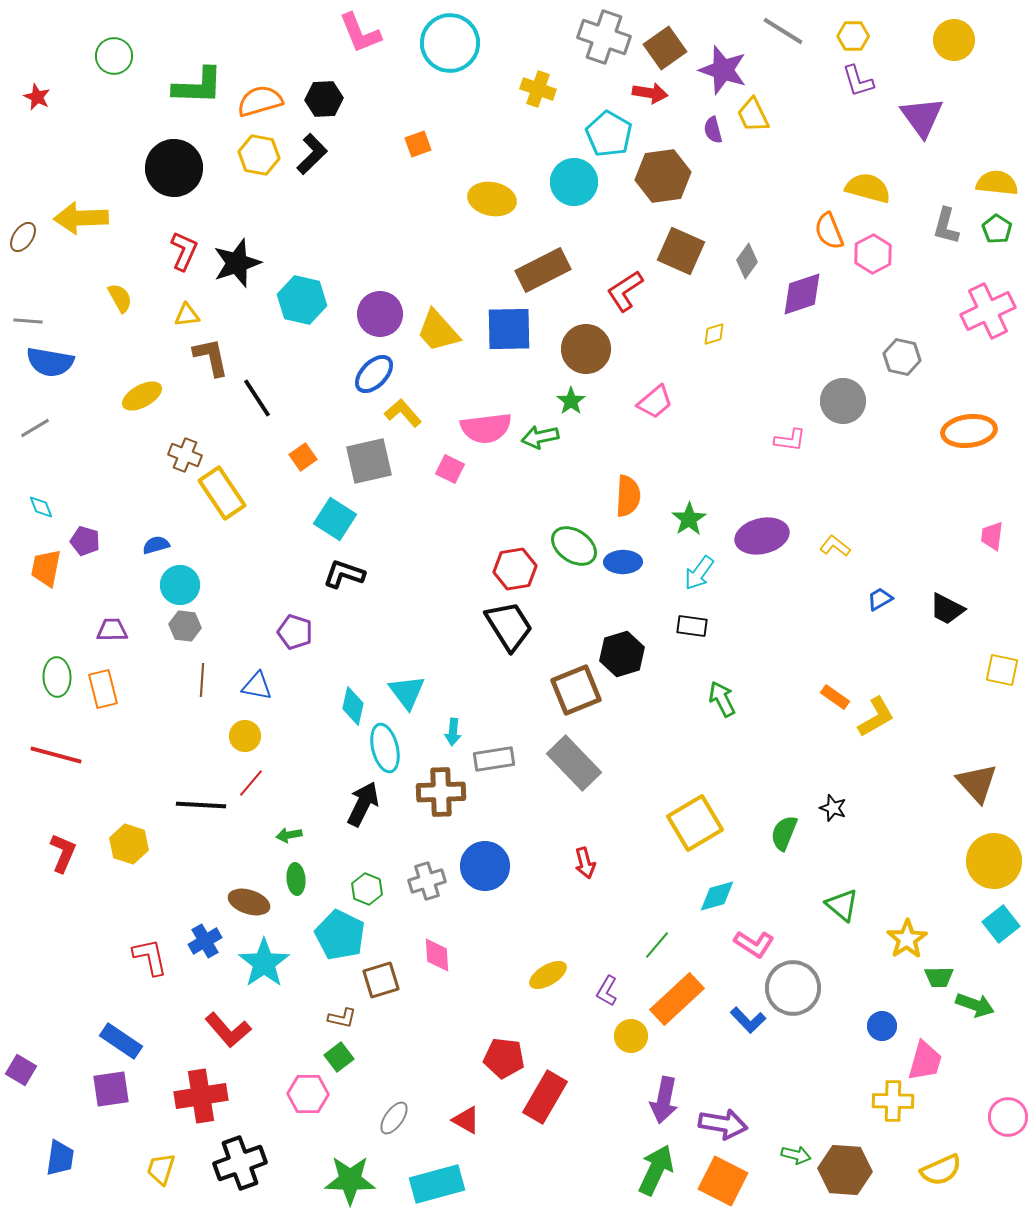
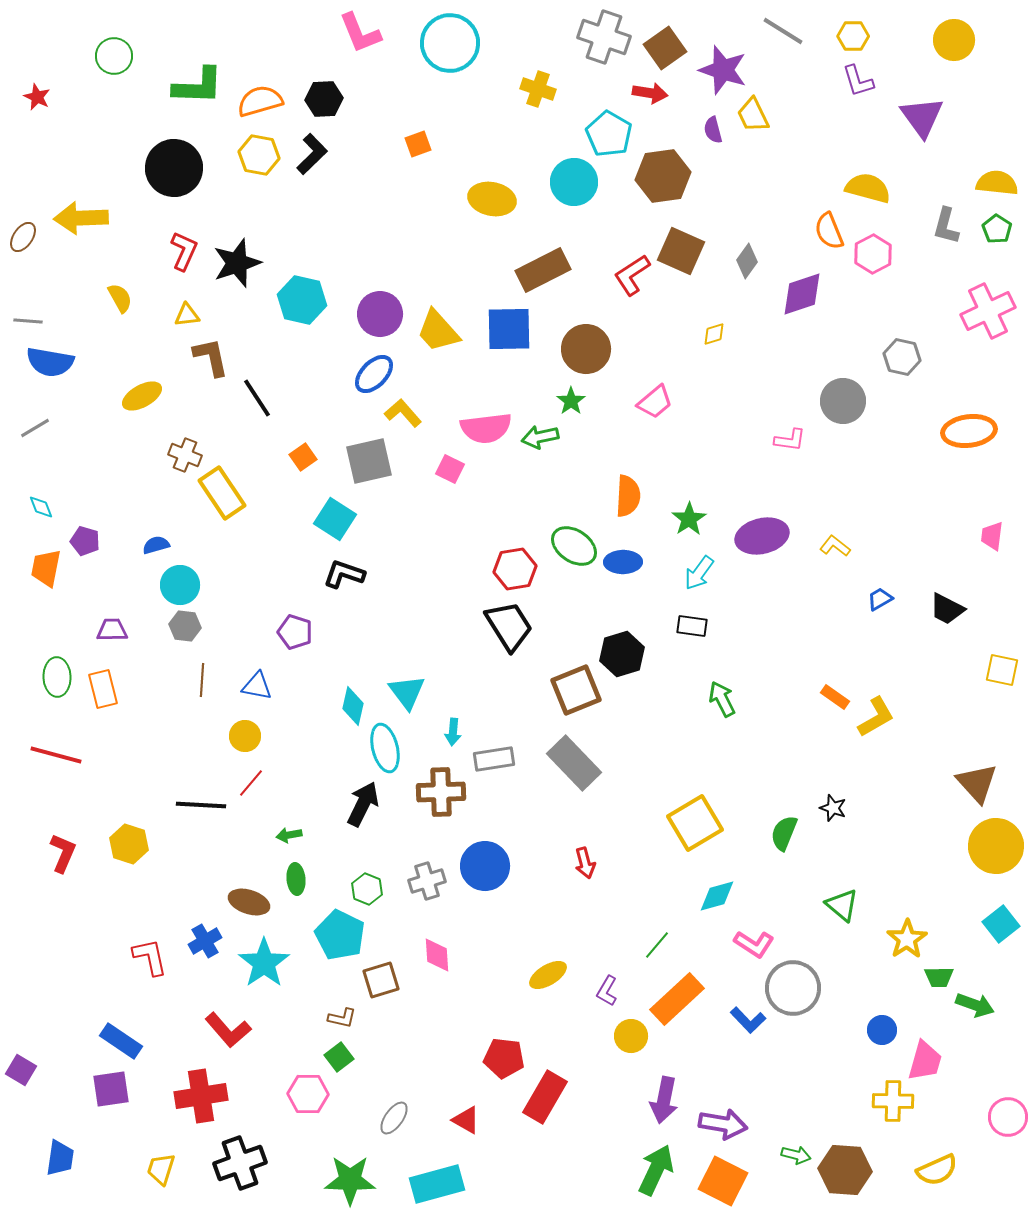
red L-shape at (625, 291): moved 7 px right, 16 px up
yellow circle at (994, 861): moved 2 px right, 15 px up
blue circle at (882, 1026): moved 4 px down
yellow semicircle at (941, 1170): moved 4 px left
